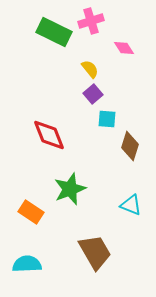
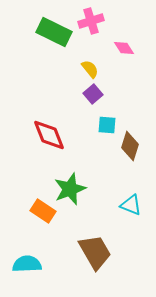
cyan square: moved 6 px down
orange rectangle: moved 12 px right, 1 px up
